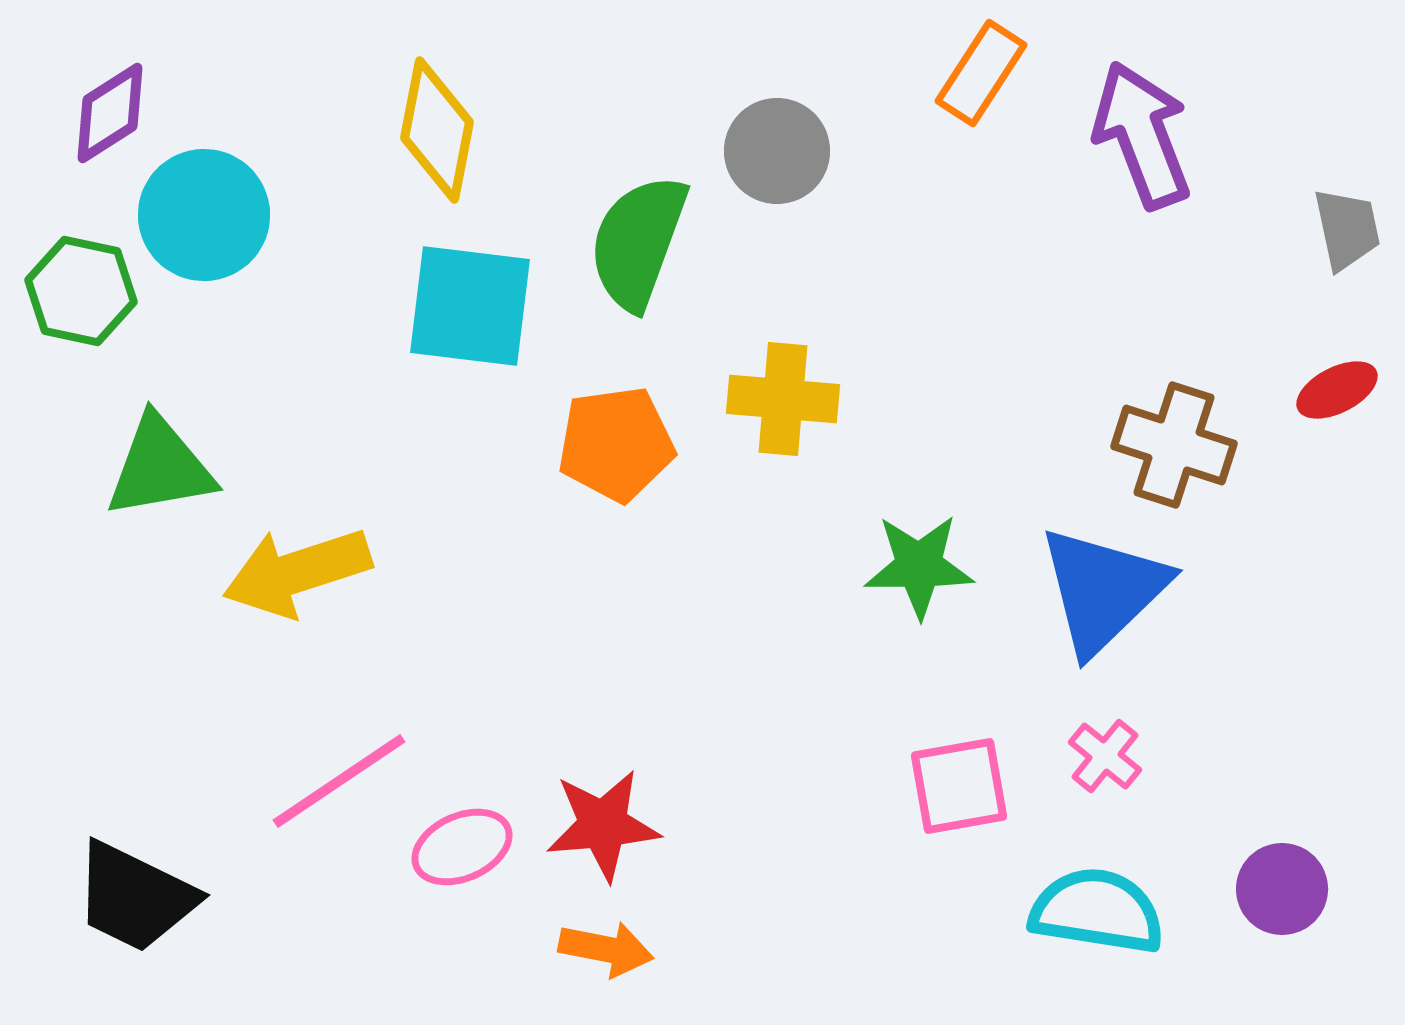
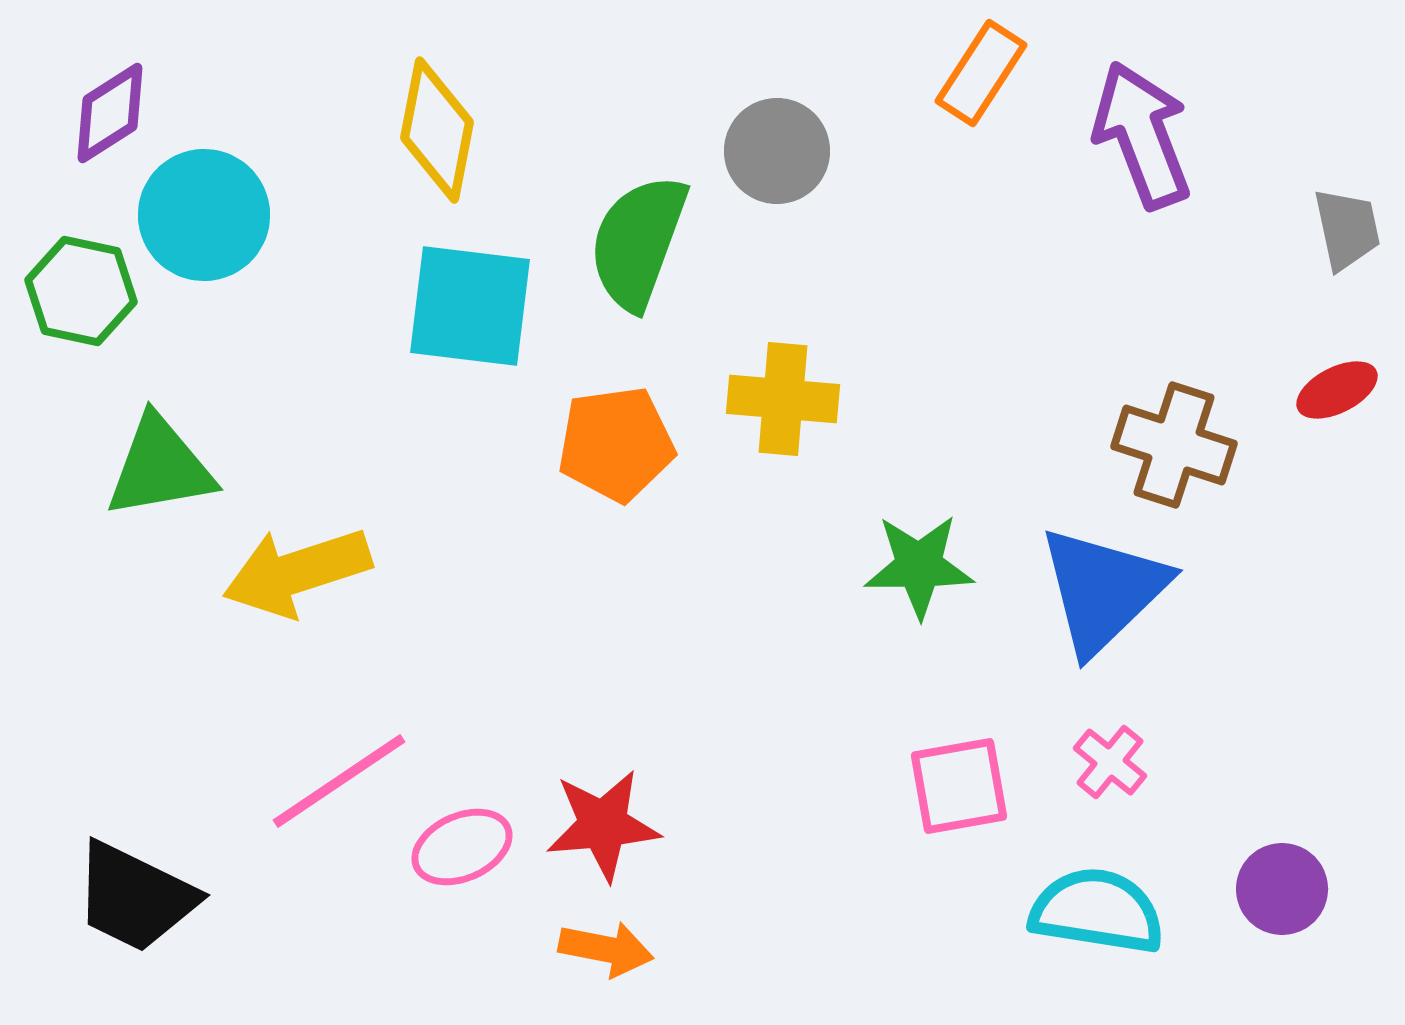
pink cross: moved 5 px right, 6 px down
